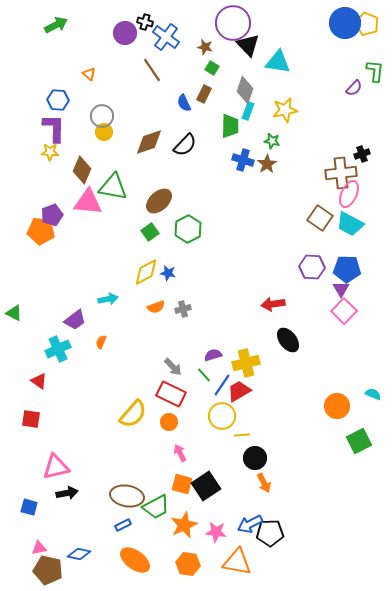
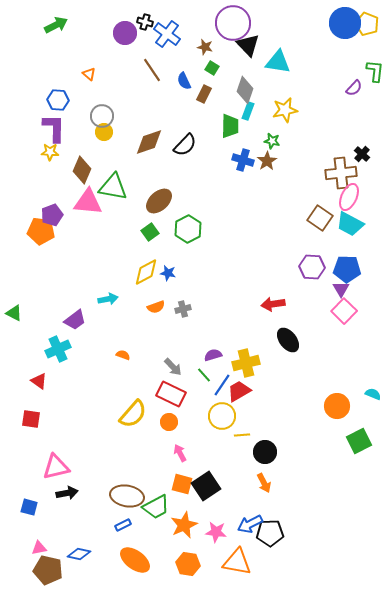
blue cross at (166, 37): moved 1 px right, 3 px up
blue semicircle at (184, 103): moved 22 px up
black cross at (362, 154): rotated 28 degrees counterclockwise
brown star at (267, 164): moved 3 px up
pink ellipse at (349, 194): moved 3 px down
orange semicircle at (101, 342): moved 22 px right, 13 px down; rotated 88 degrees clockwise
black circle at (255, 458): moved 10 px right, 6 px up
